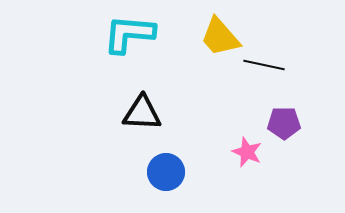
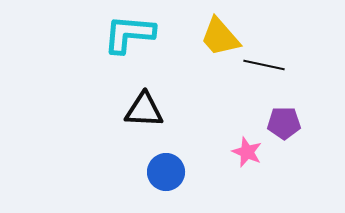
black triangle: moved 2 px right, 3 px up
